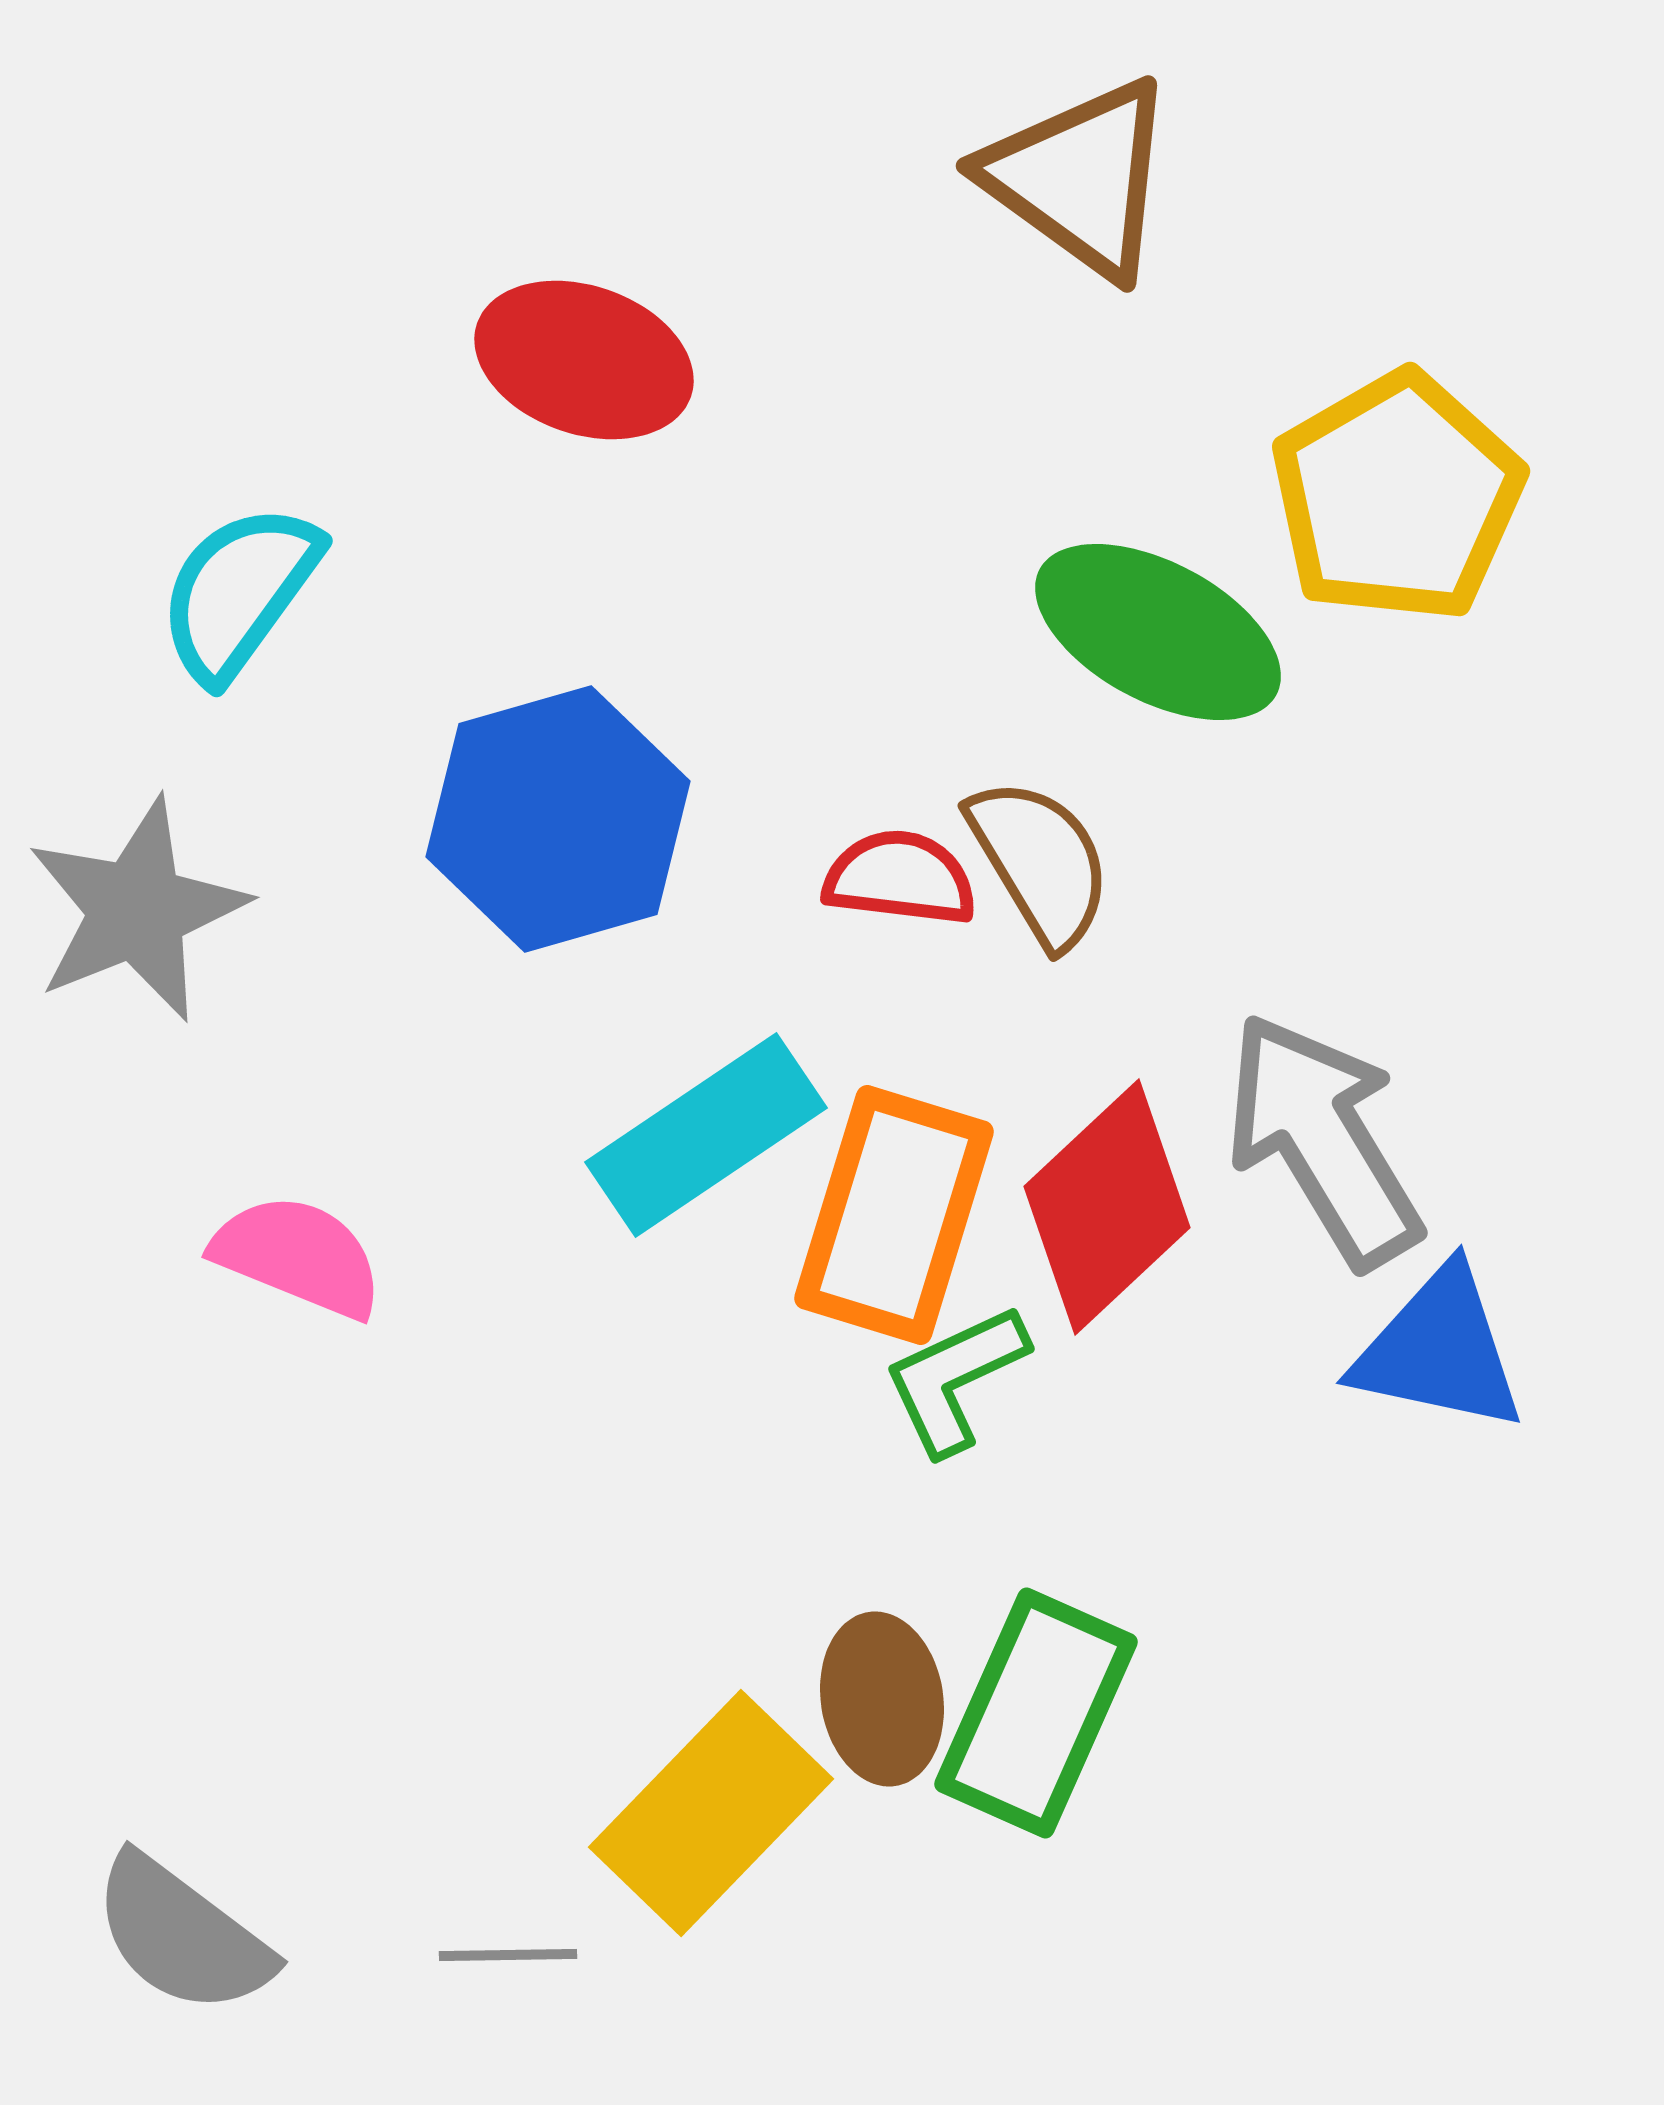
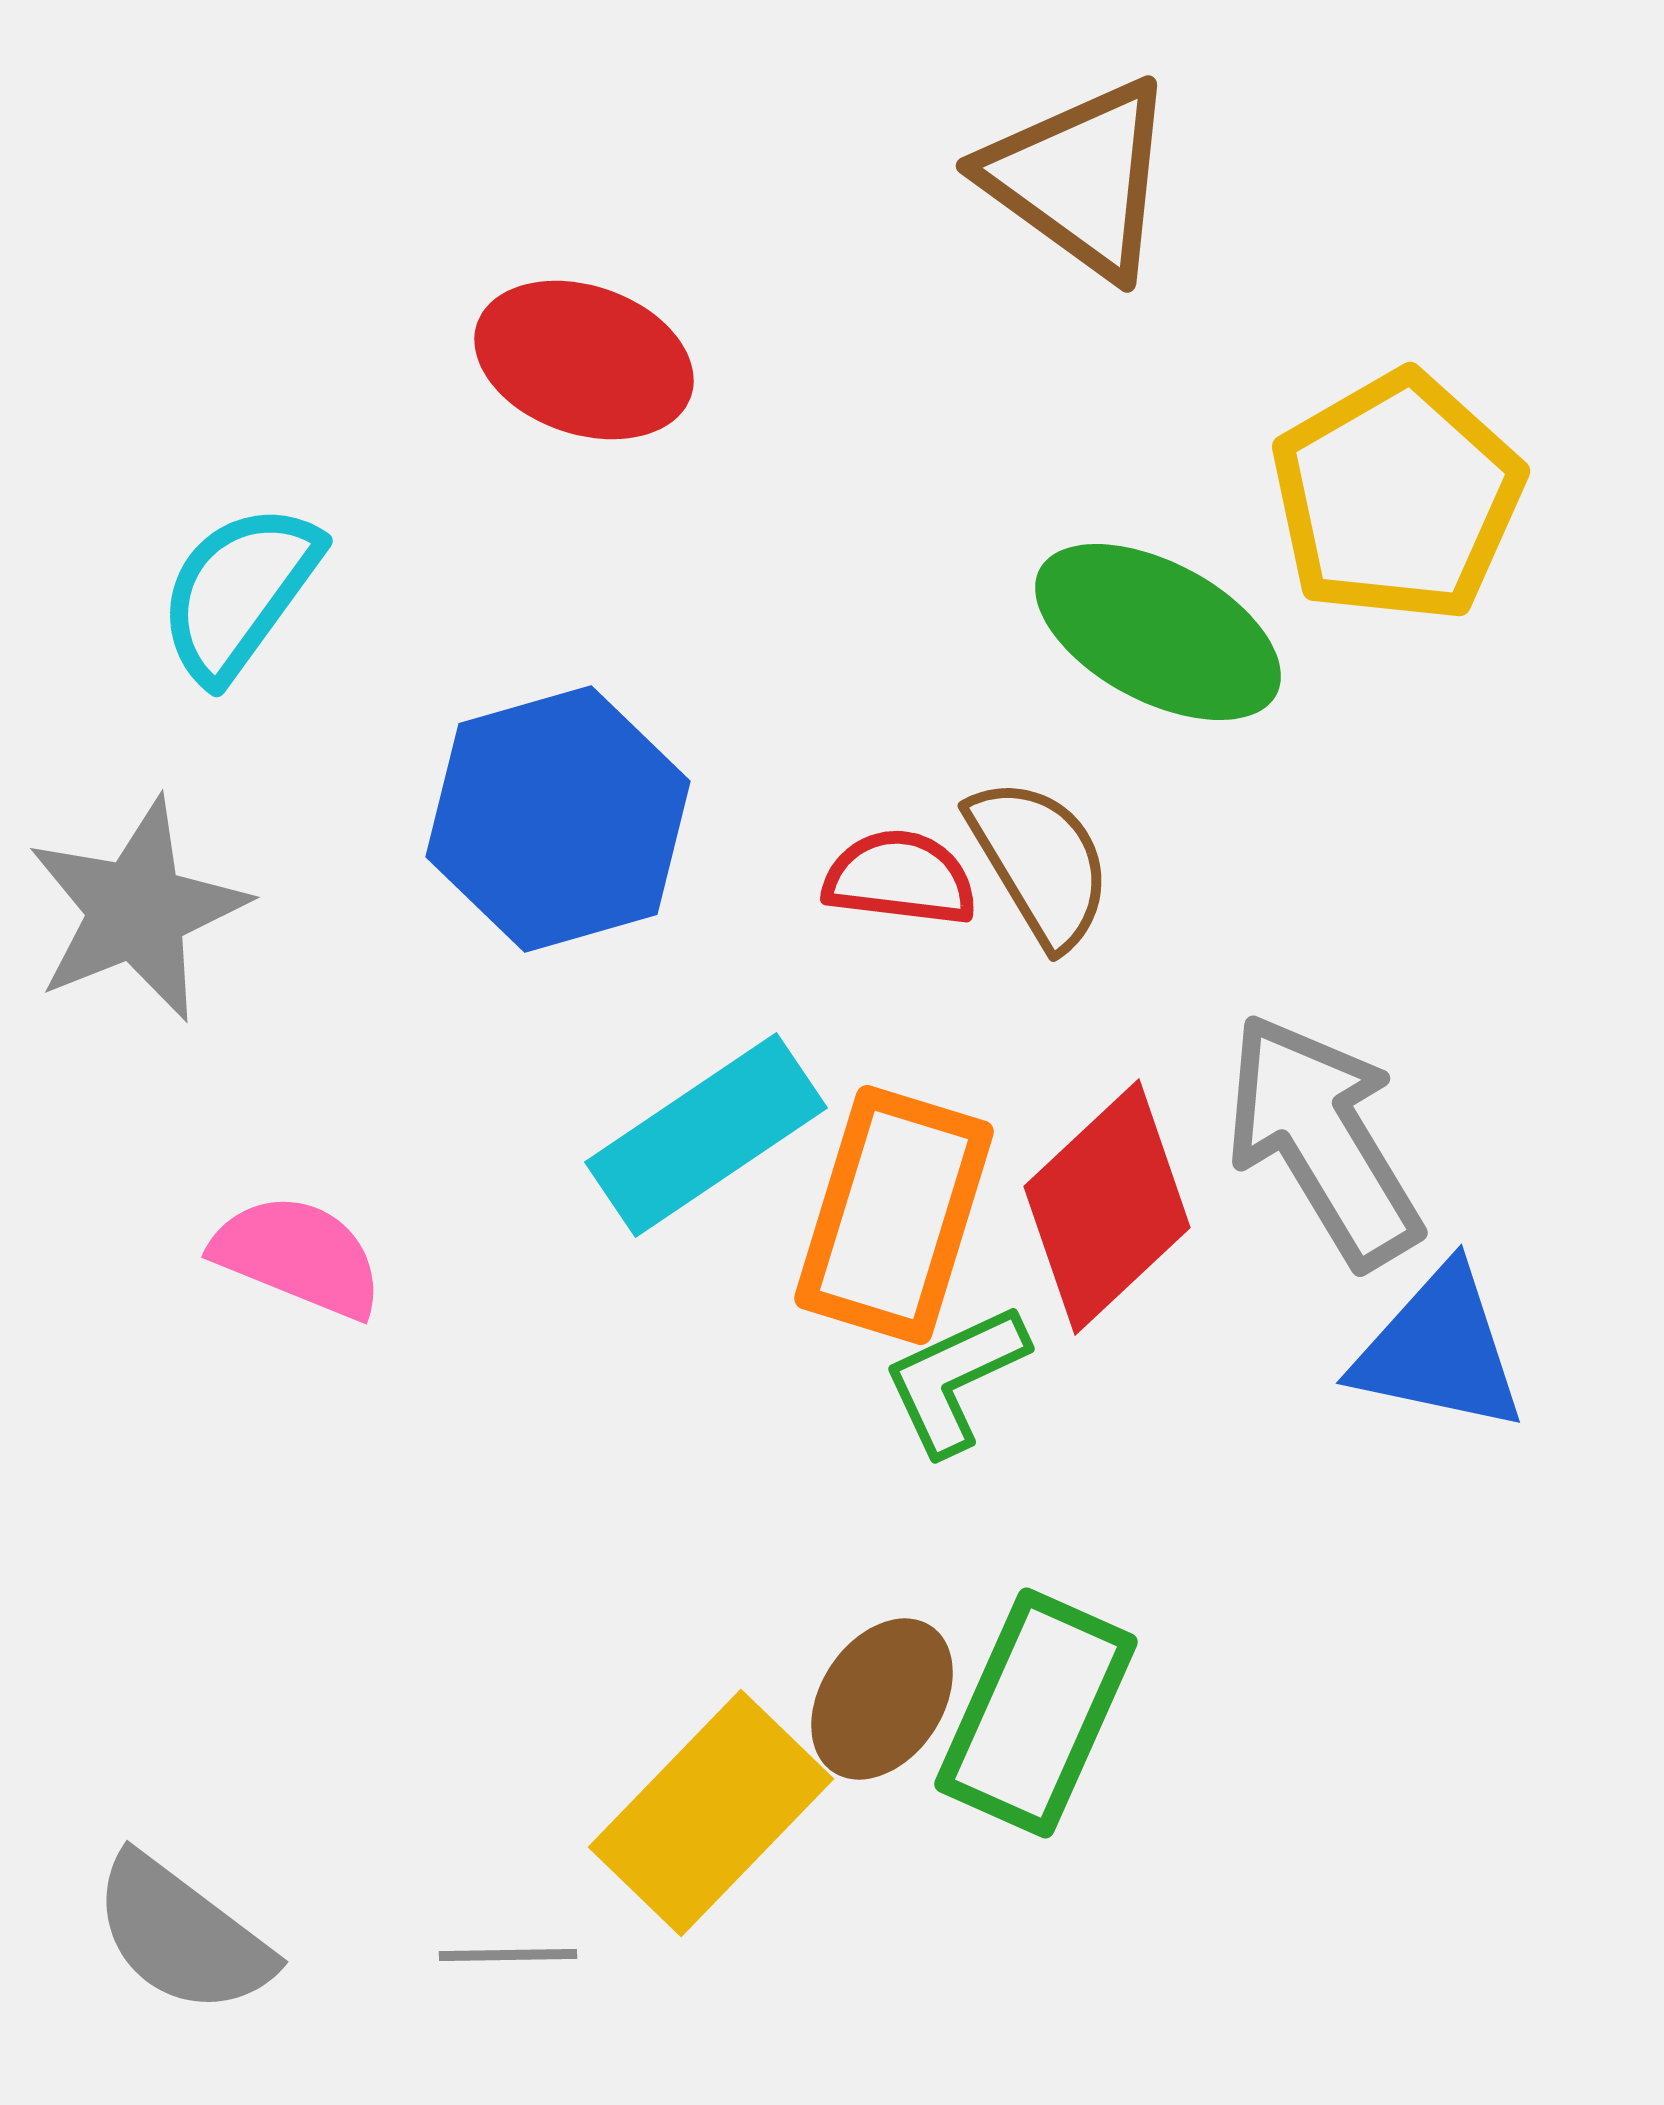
brown ellipse: rotated 43 degrees clockwise
